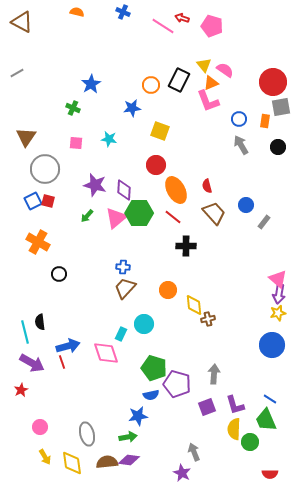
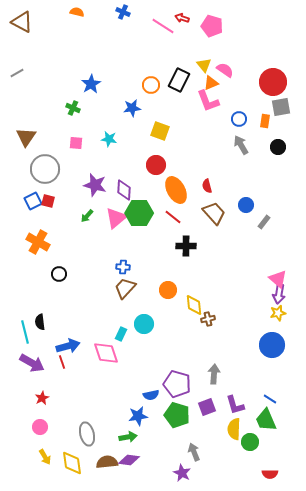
green pentagon at (154, 368): moved 23 px right, 47 px down
red star at (21, 390): moved 21 px right, 8 px down
